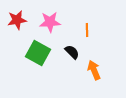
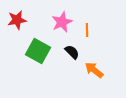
pink star: moved 12 px right; rotated 20 degrees counterclockwise
green square: moved 2 px up
orange arrow: rotated 30 degrees counterclockwise
